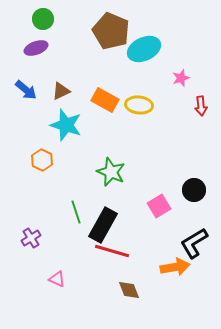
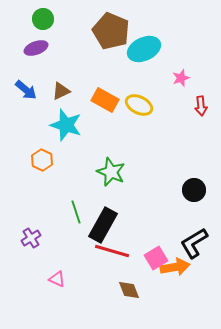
yellow ellipse: rotated 20 degrees clockwise
pink square: moved 3 px left, 52 px down
